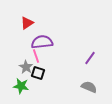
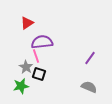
black square: moved 1 px right, 1 px down
green star: rotated 21 degrees counterclockwise
